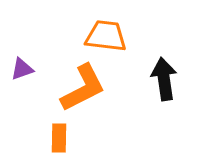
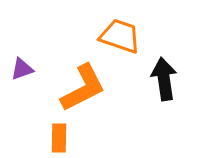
orange trapezoid: moved 14 px right; rotated 12 degrees clockwise
